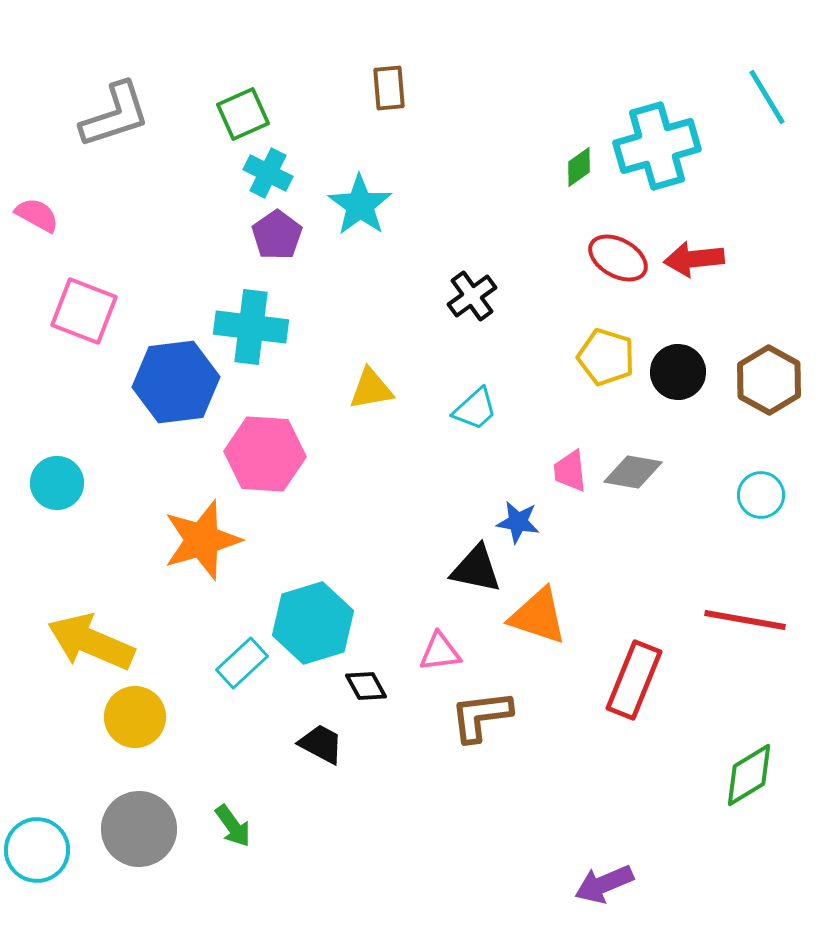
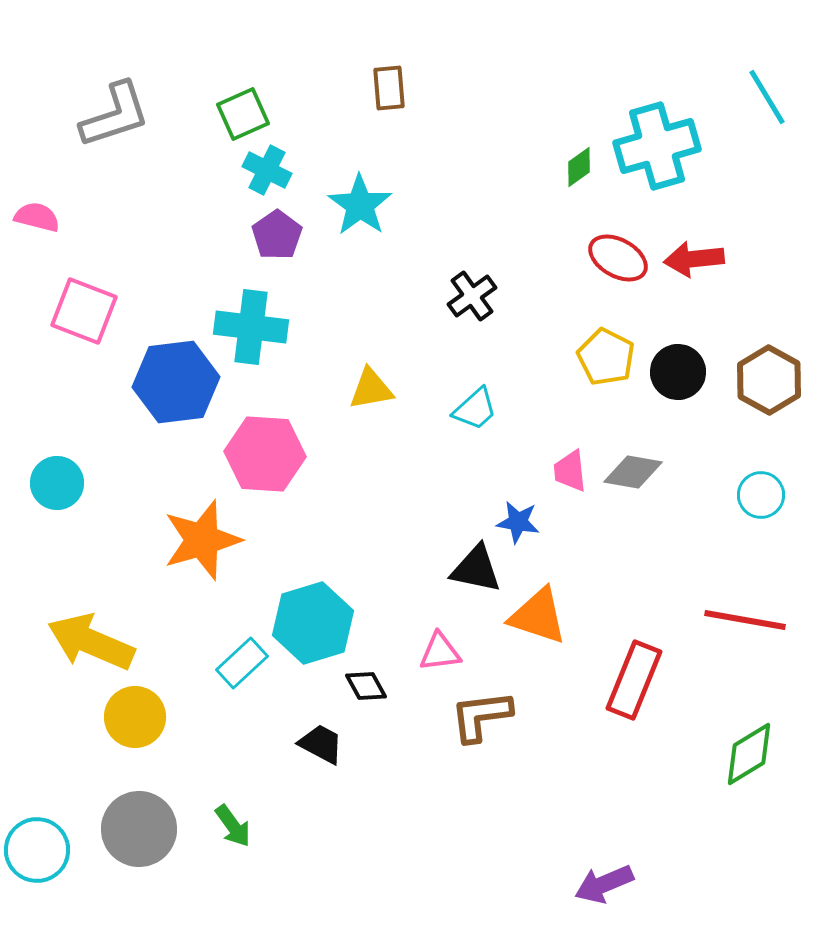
cyan cross at (268, 173): moved 1 px left, 3 px up
pink semicircle at (37, 215): moved 2 px down; rotated 15 degrees counterclockwise
yellow pentagon at (606, 357): rotated 10 degrees clockwise
green diamond at (749, 775): moved 21 px up
